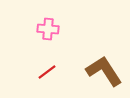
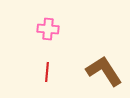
red line: rotated 48 degrees counterclockwise
